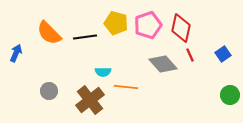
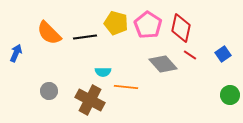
pink pentagon: rotated 20 degrees counterclockwise
red line: rotated 32 degrees counterclockwise
brown cross: rotated 24 degrees counterclockwise
